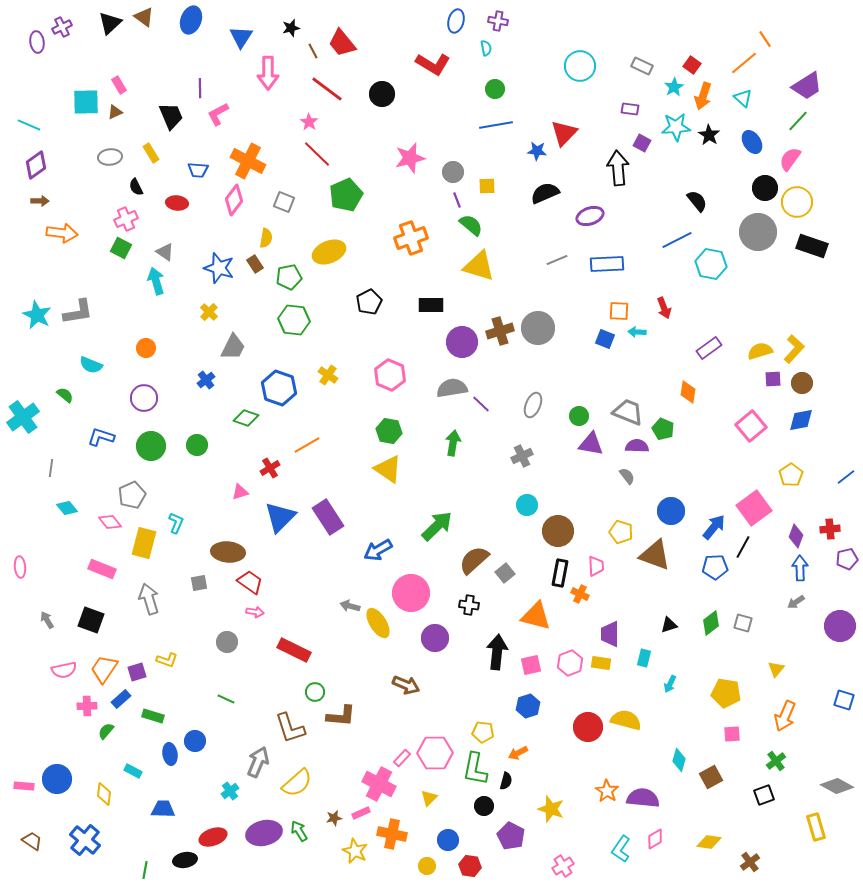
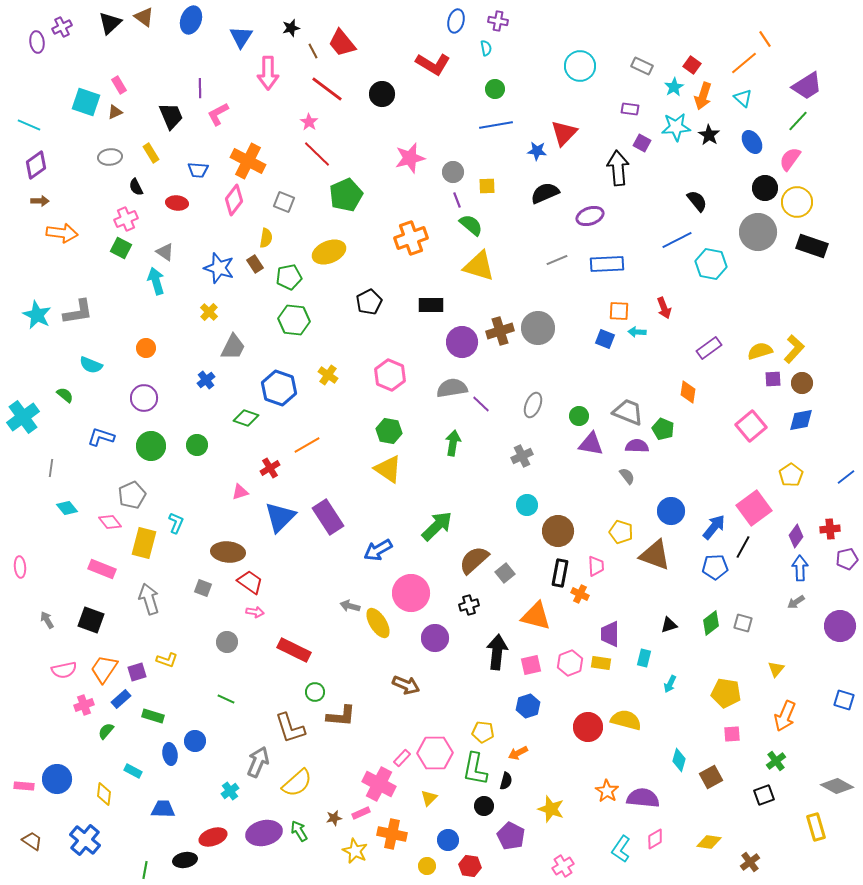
cyan square at (86, 102): rotated 20 degrees clockwise
purple diamond at (796, 536): rotated 15 degrees clockwise
gray square at (199, 583): moved 4 px right, 5 px down; rotated 30 degrees clockwise
black cross at (469, 605): rotated 24 degrees counterclockwise
pink cross at (87, 706): moved 3 px left, 1 px up; rotated 18 degrees counterclockwise
